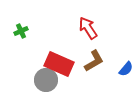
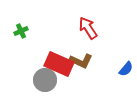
brown L-shape: moved 13 px left; rotated 55 degrees clockwise
gray circle: moved 1 px left
